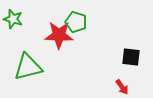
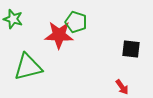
black square: moved 8 px up
